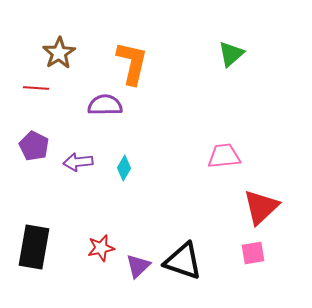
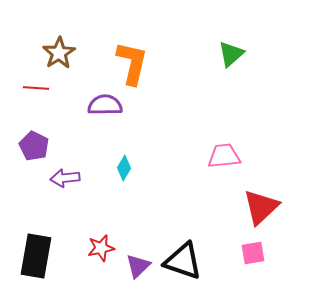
purple arrow: moved 13 px left, 16 px down
black rectangle: moved 2 px right, 9 px down
